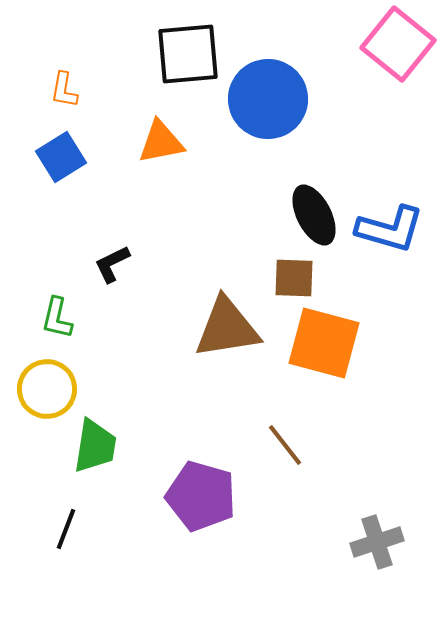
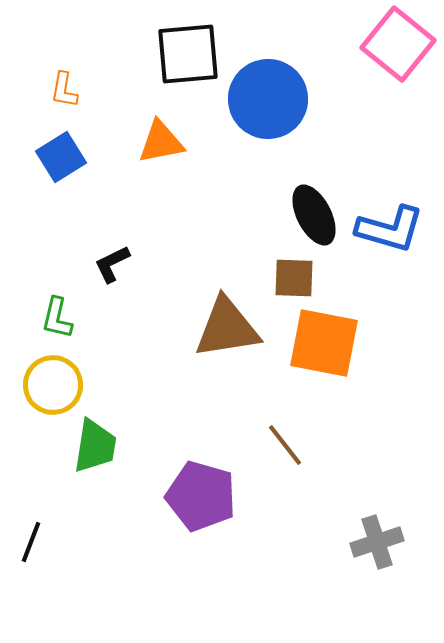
orange square: rotated 4 degrees counterclockwise
yellow circle: moved 6 px right, 4 px up
black line: moved 35 px left, 13 px down
